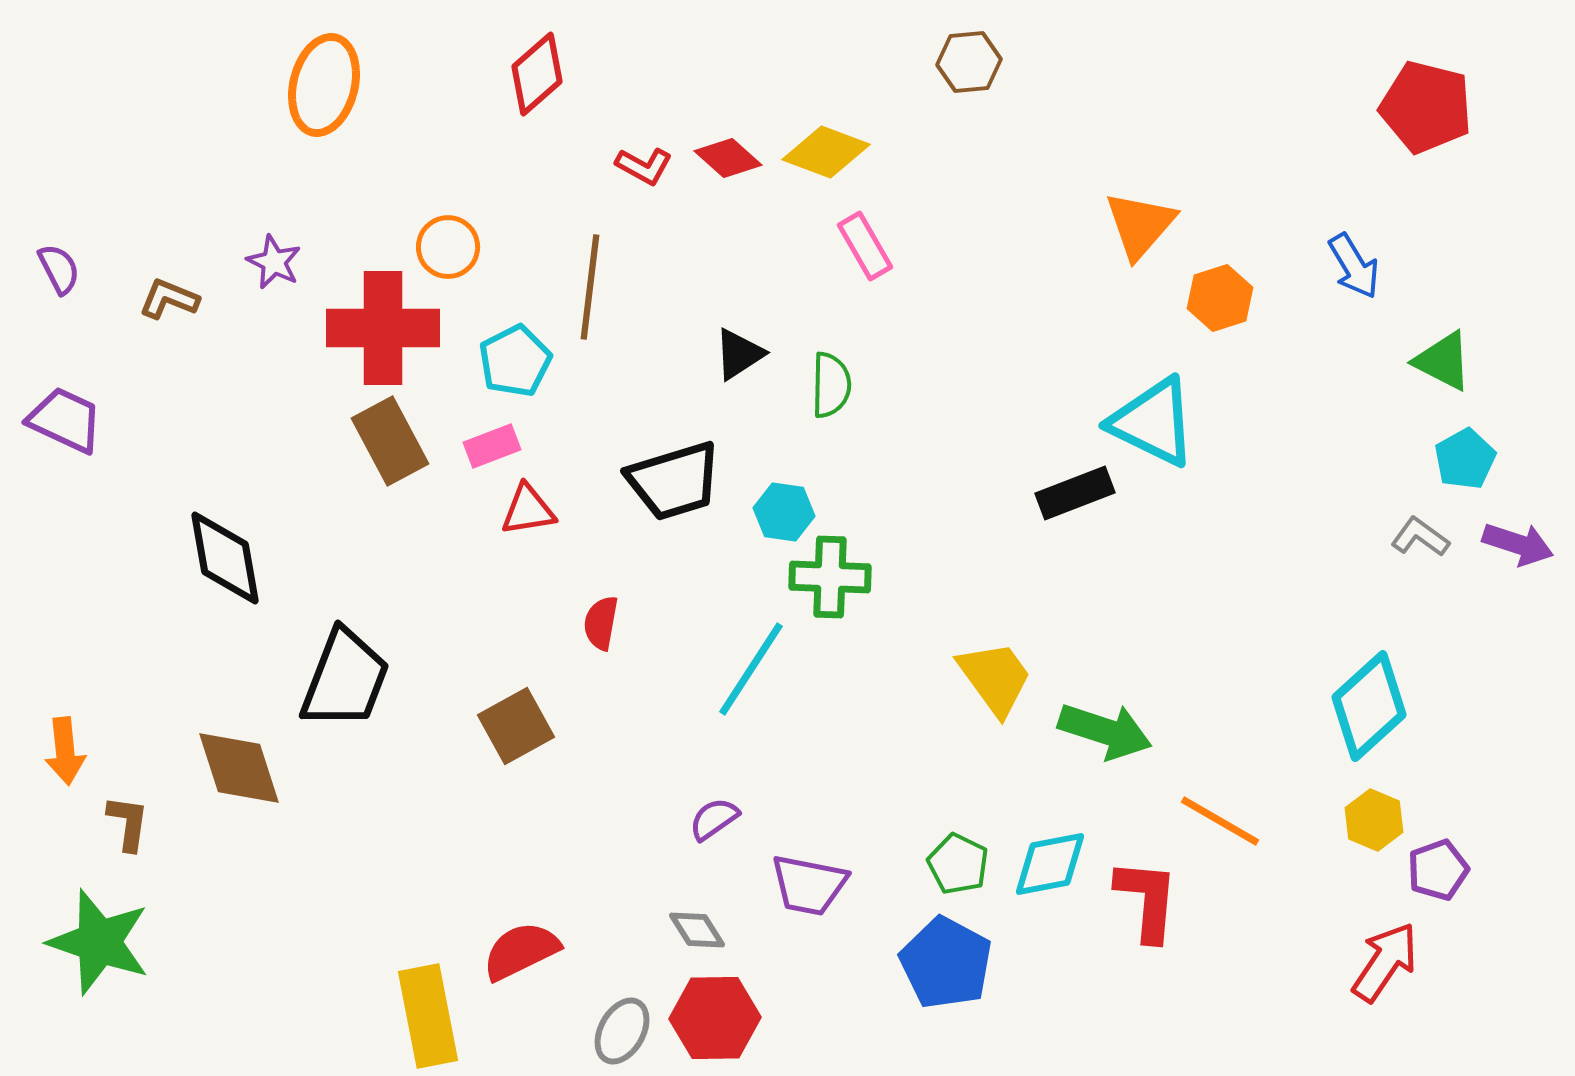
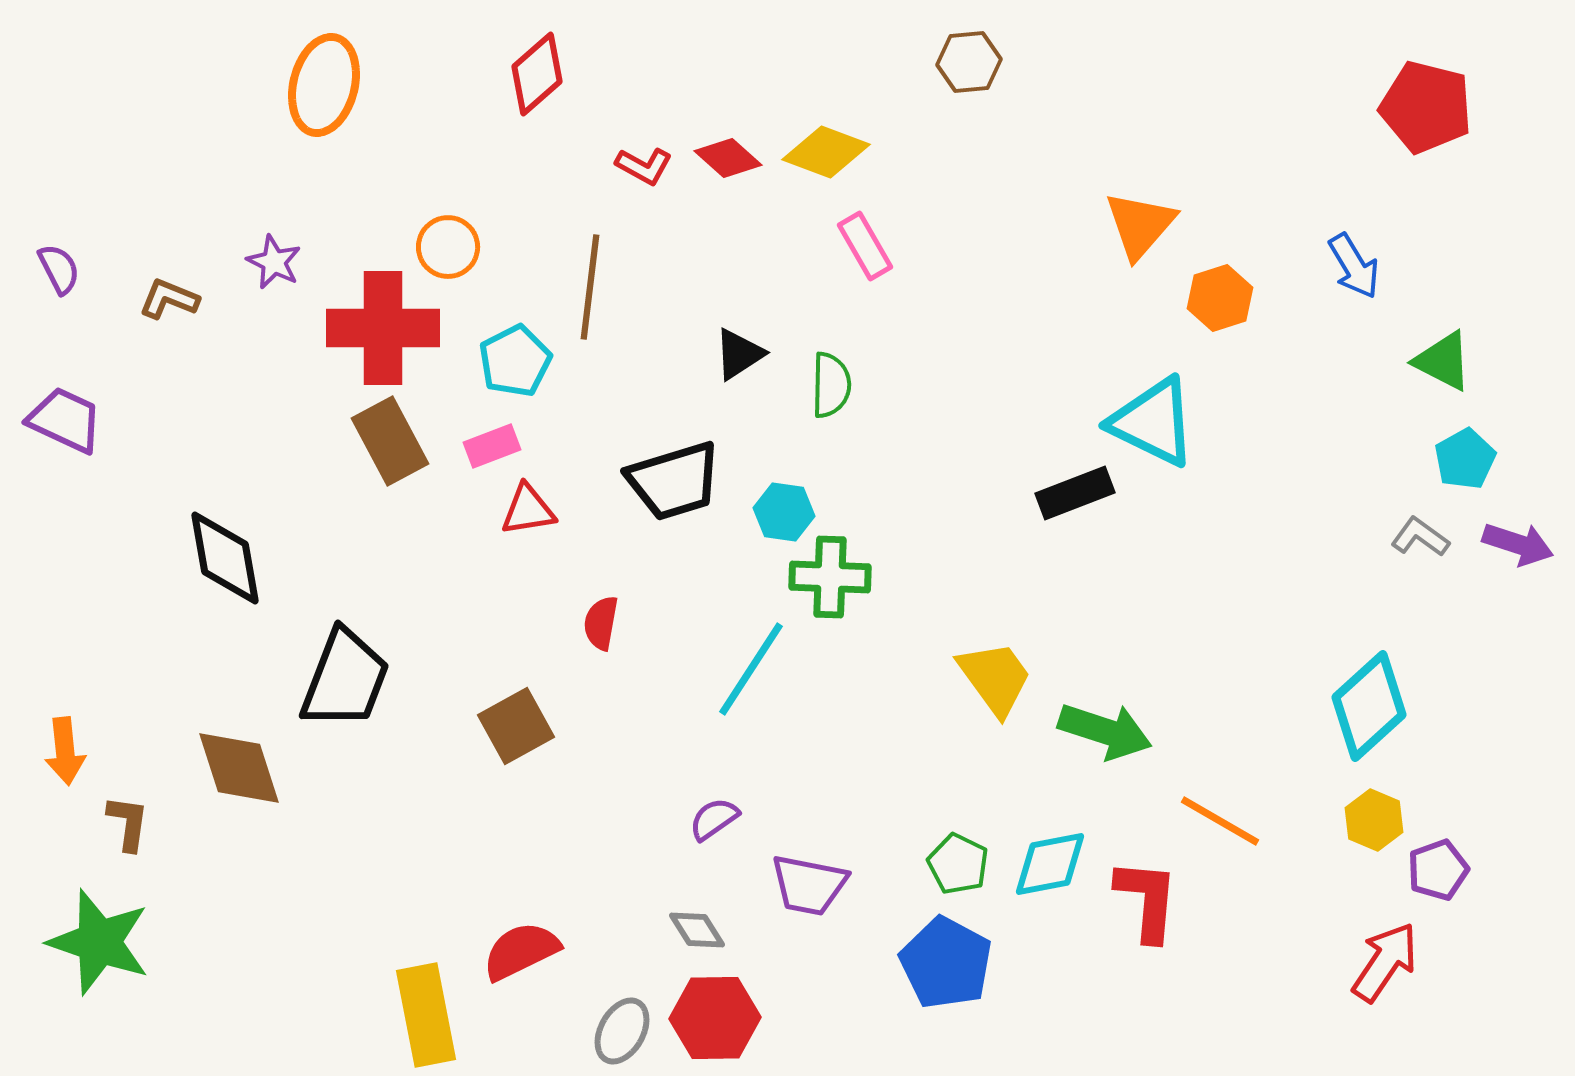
yellow rectangle at (428, 1016): moved 2 px left, 1 px up
